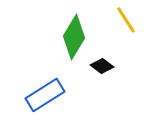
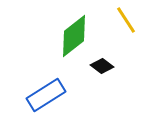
green diamond: moved 1 px up; rotated 21 degrees clockwise
blue rectangle: moved 1 px right
